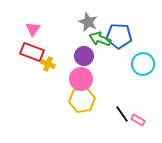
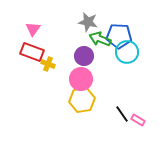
gray star: rotated 12 degrees counterclockwise
cyan circle: moved 16 px left, 12 px up
